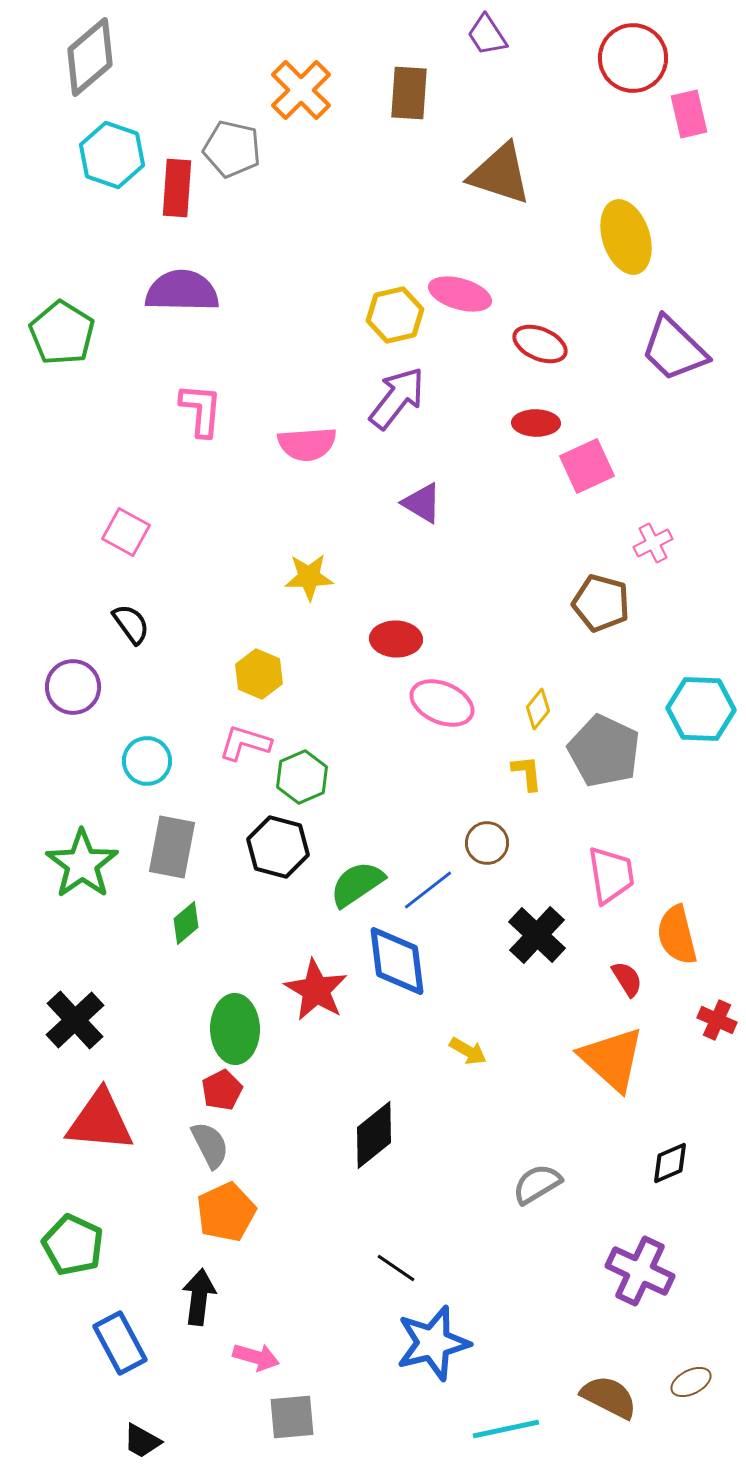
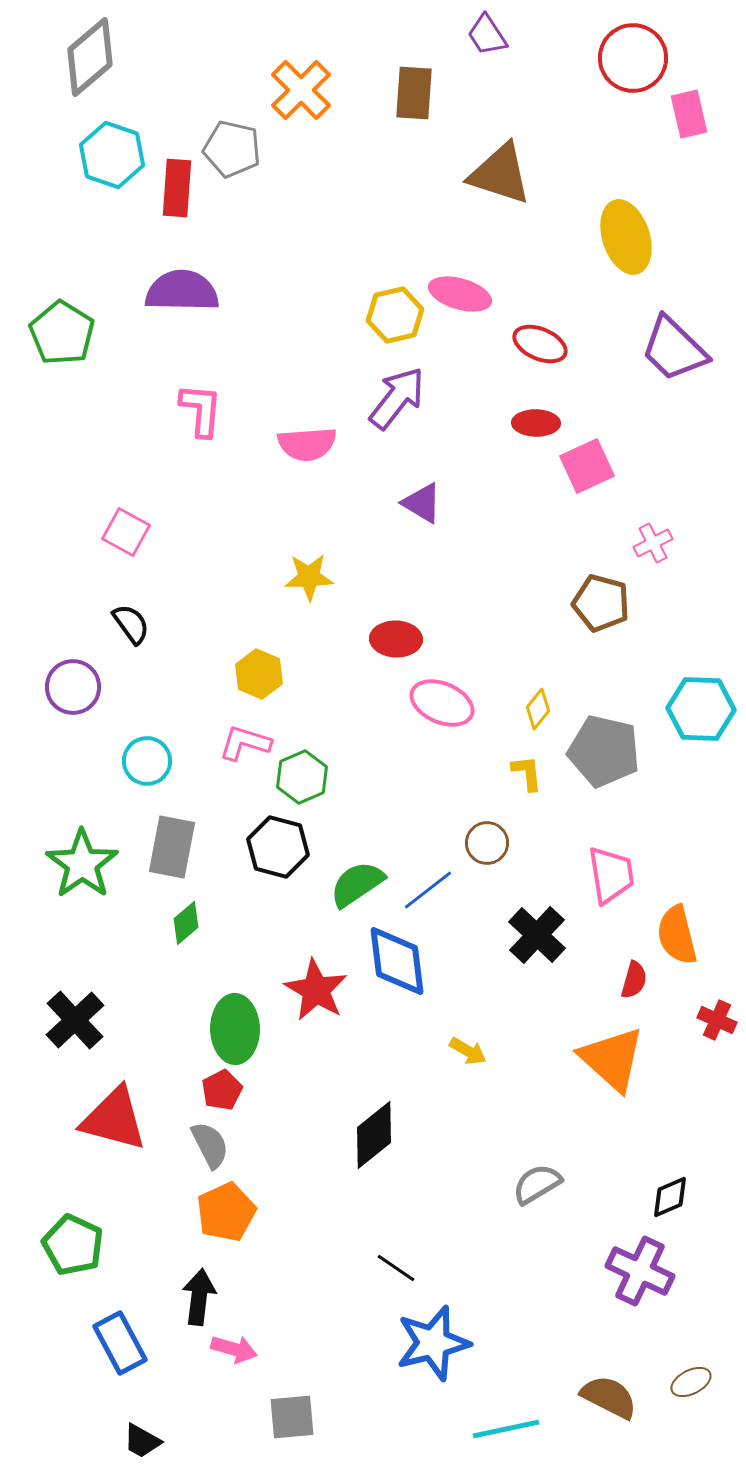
brown rectangle at (409, 93): moved 5 px right
gray pentagon at (604, 751): rotated 12 degrees counterclockwise
red semicircle at (627, 979): moved 7 px right, 1 px down; rotated 48 degrees clockwise
red triangle at (100, 1121): moved 14 px right, 2 px up; rotated 10 degrees clockwise
black diamond at (670, 1163): moved 34 px down
pink arrow at (256, 1357): moved 22 px left, 8 px up
